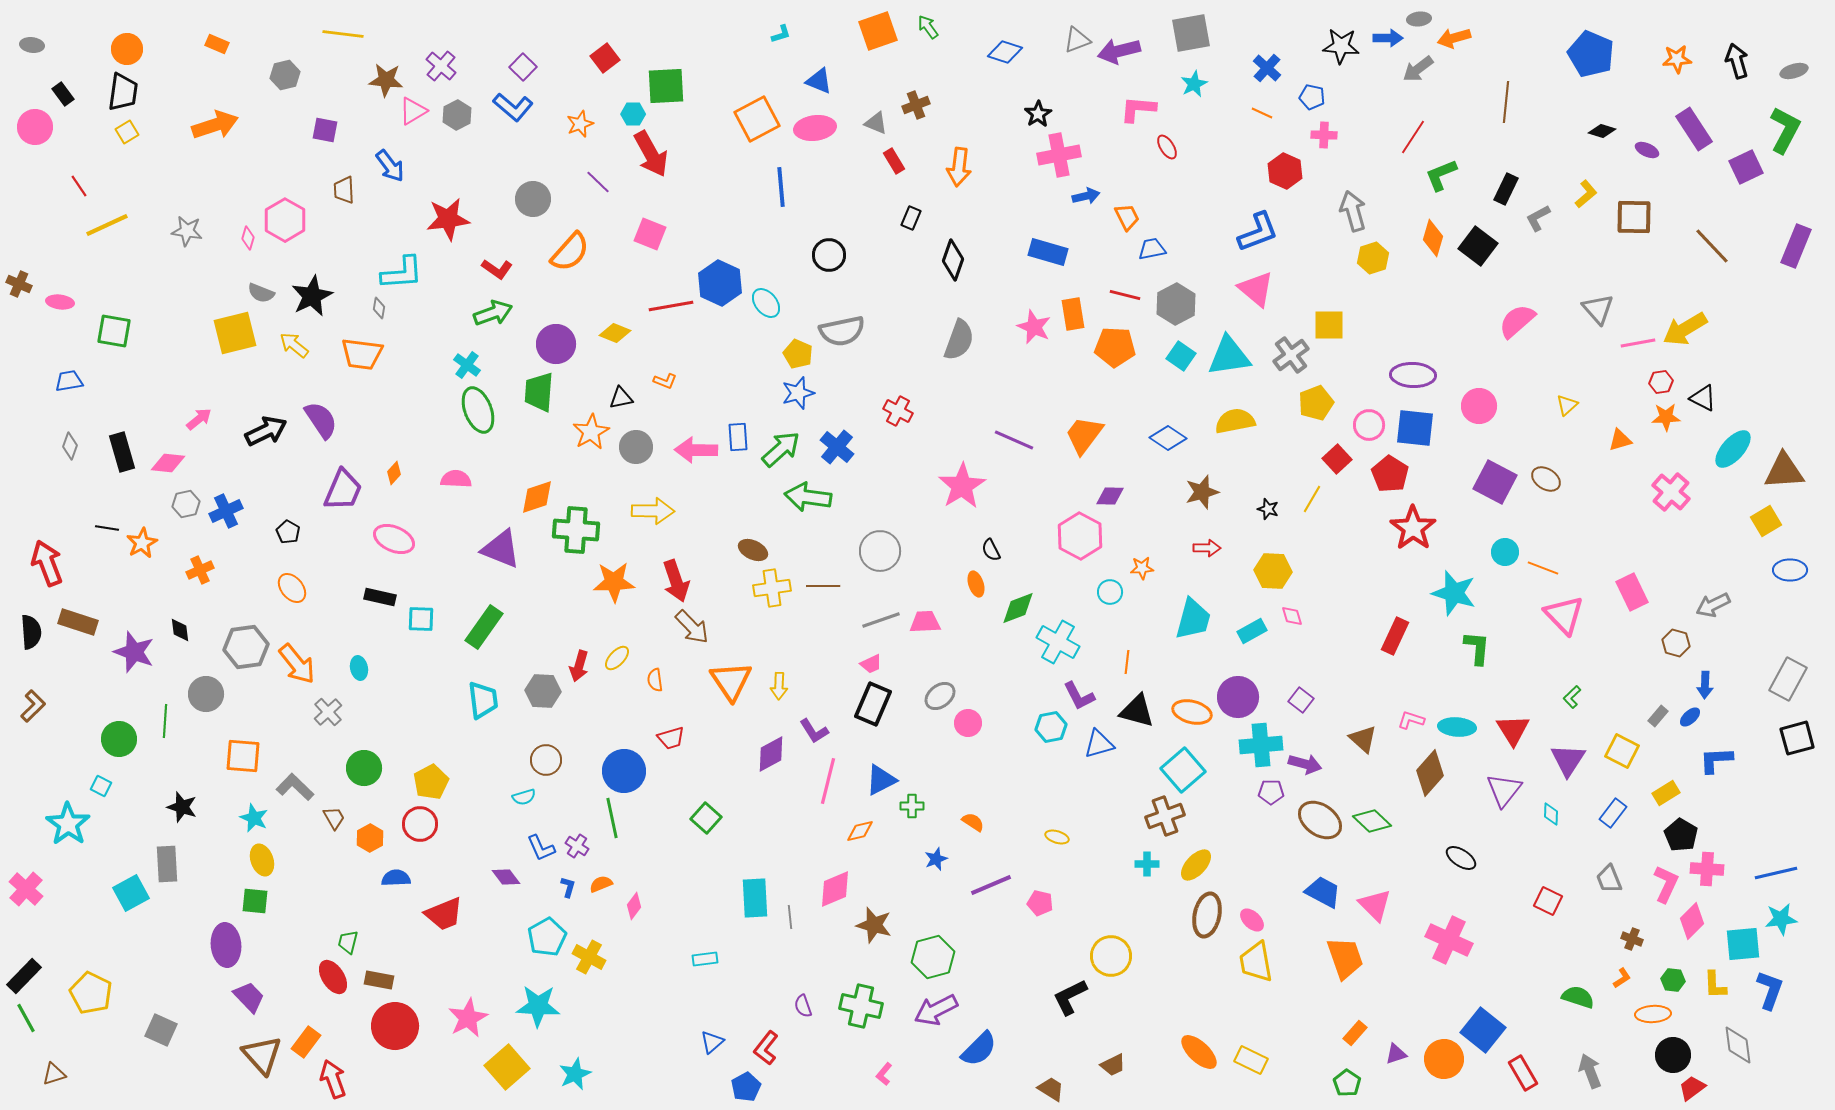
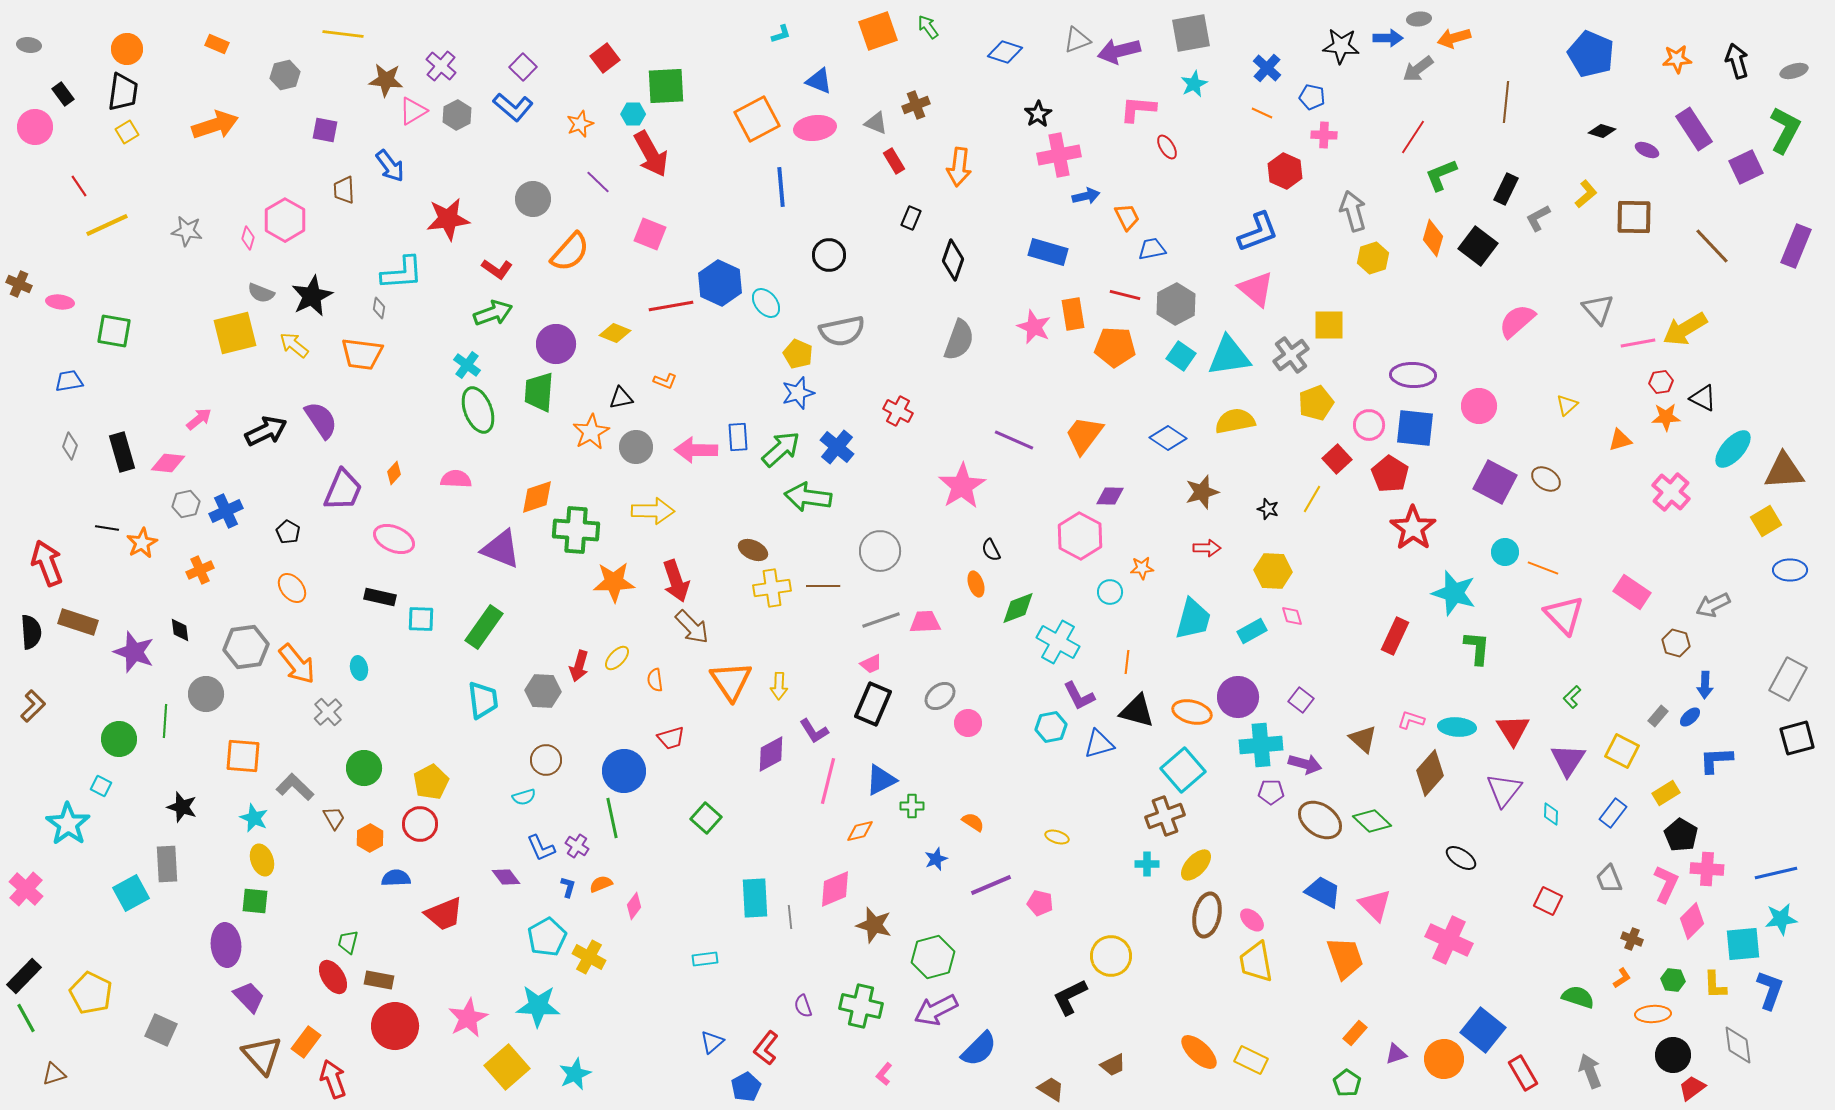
gray ellipse at (32, 45): moved 3 px left
pink rectangle at (1632, 592): rotated 30 degrees counterclockwise
